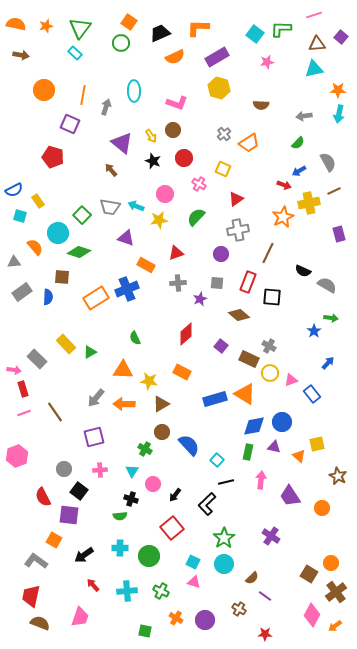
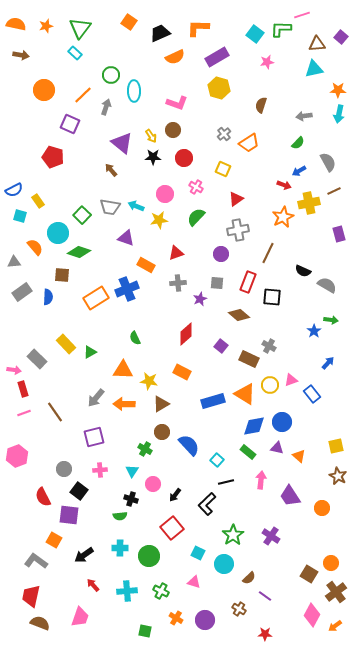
pink line at (314, 15): moved 12 px left
green circle at (121, 43): moved 10 px left, 32 px down
orange line at (83, 95): rotated 36 degrees clockwise
brown semicircle at (261, 105): rotated 105 degrees clockwise
black star at (153, 161): moved 4 px up; rotated 21 degrees counterclockwise
pink cross at (199, 184): moved 3 px left, 3 px down
brown square at (62, 277): moved 2 px up
green arrow at (331, 318): moved 2 px down
yellow circle at (270, 373): moved 12 px down
blue rectangle at (215, 399): moved 2 px left, 2 px down
yellow square at (317, 444): moved 19 px right, 2 px down
purple triangle at (274, 447): moved 3 px right, 1 px down
green rectangle at (248, 452): rotated 63 degrees counterclockwise
green star at (224, 538): moved 9 px right, 3 px up
cyan square at (193, 562): moved 5 px right, 9 px up
brown semicircle at (252, 578): moved 3 px left
